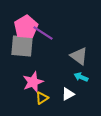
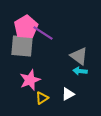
cyan arrow: moved 1 px left, 6 px up; rotated 16 degrees counterclockwise
pink star: moved 3 px left, 2 px up
